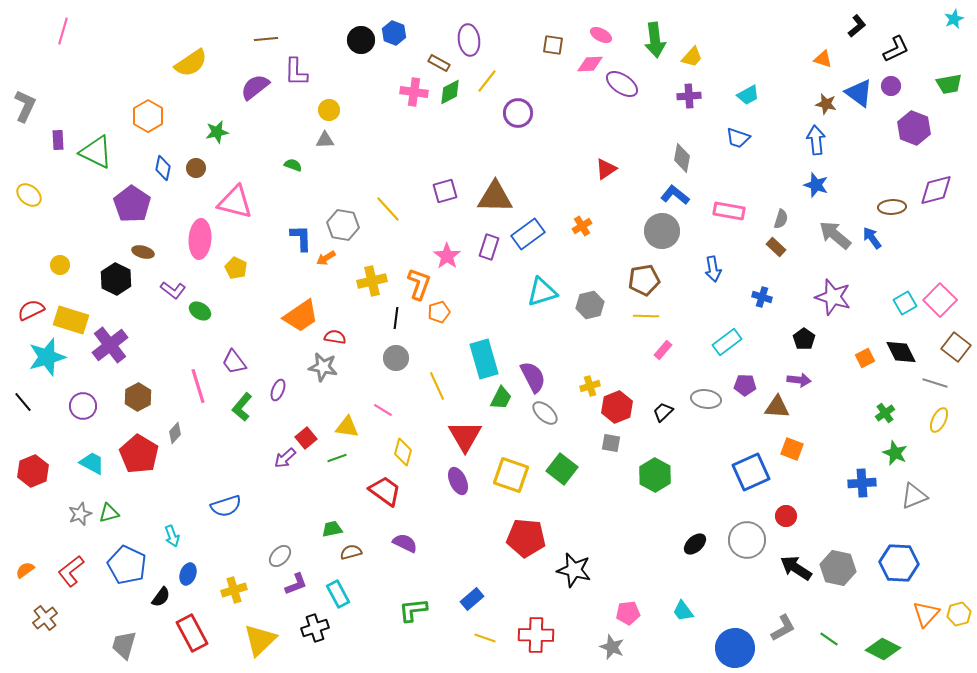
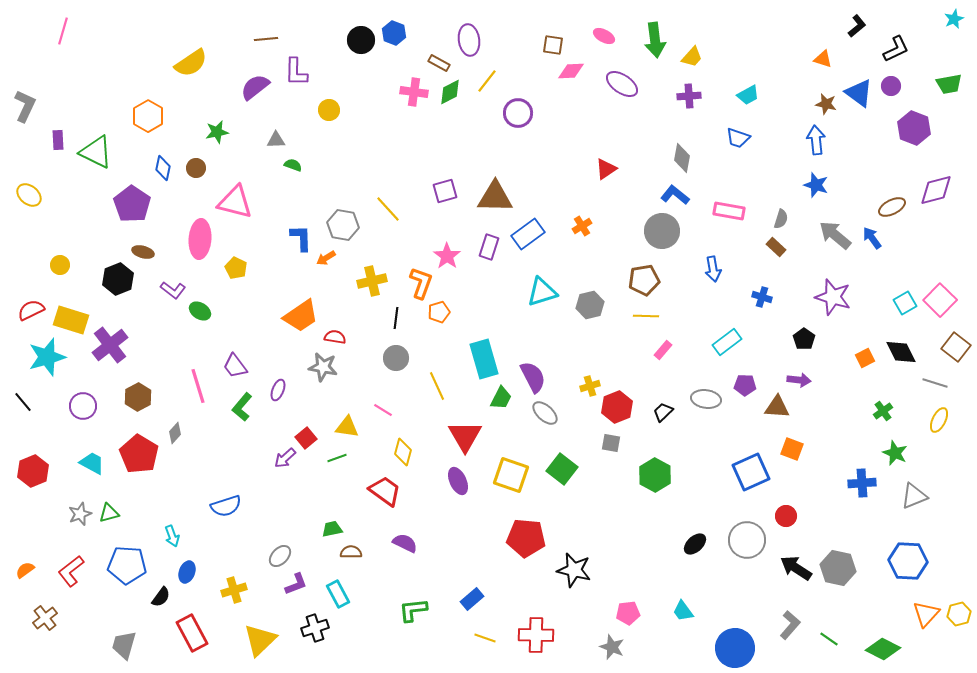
pink ellipse at (601, 35): moved 3 px right, 1 px down
pink diamond at (590, 64): moved 19 px left, 7 px down
gray triangle at (325, 140): moved 49 px left
brown ellipse at (892, 207): rotated 24 degrees counterclockwise
black hexagon at (116, 279): moved 2 px right; rotated 12 degrees clockwise
orange L-shape at (419, 284): moved 2 px right, 1 px up
purple trapezoid at (234, 362): moved 1 px right, 4 px down
green cross at (885, 413): moved 2 px left, 2 px up
brown semicircle at (351, 552): rotated 15 degrees clockwise
blue hexagon at (899, 563): moved 9 px right, 2 px up
blue pentagon at (127, 565): rotated 21 degrees counterclockwise
blue ellipse at (188, 574): moved 1 px left, 2 px up
gray L-shape at (783, 628): moved 7 px right, 3 px up; rotated 20 degrees counterclockwise
